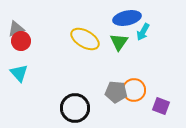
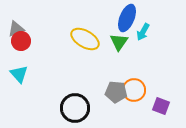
blue ellipse: rotated 56 degrees counterclockwise
cyan triangle: moved 1 px down
